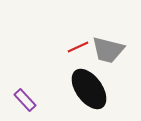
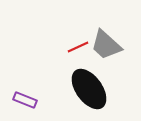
gray trapezoid: moved 2 px left, 5 px up; rotated 28 degrees clockwise
purple rectangle: rotated 25 degrees counterclockwise
